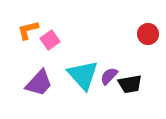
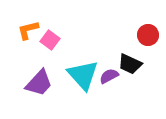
red circle: moved 1 px down
pink square: rotated 18 degrees counterclockwise
purple semicircle: rotated 18 degrees clockwise
black trapezoid: moved 20 px up; rotated 35 degrees clockwise
